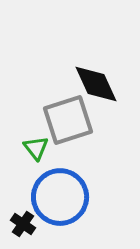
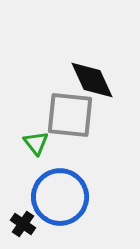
black diamond: moved 4 px left, 4 px up
gray square: moved 2 px right, 5 px up; rotated 24 degrees clockwise
green triangle: moved 5 px up
